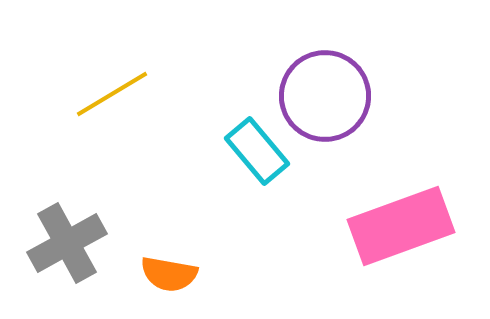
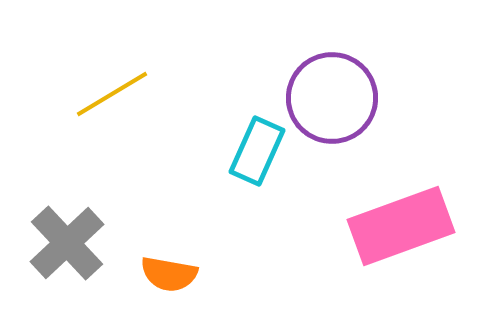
purple circle: moved 7 px right, 2 px down
cyan rectangle: rotated 64 degrees clockwise
gray cross: rotated 14 degrees counterclockwise
